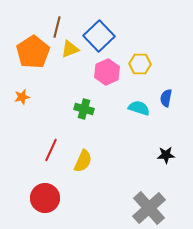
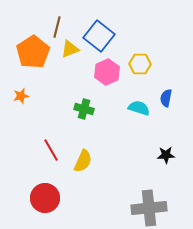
blue square: rotated 8 degrees counterclockwise
orange star: moved 1 px left, 1 px up
red line: rotated 55 degrees counterclockwise
gray cross: rotated 36 degrees clockwise
